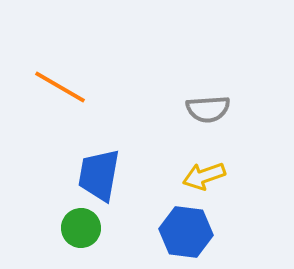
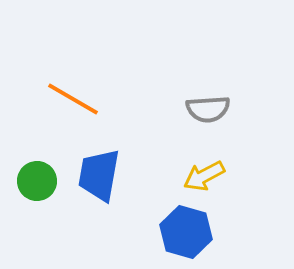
orange line: moved 13 px right, 12 px down
yellow arrow: rotated 9 degrees counterclockwise
green circle: moved 44 px left, 47 px up
blue hexagon: rotated 9 degrees clockwise
